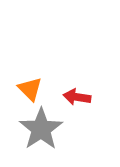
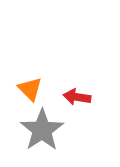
gray star: moved 1 px right, 1 px down
